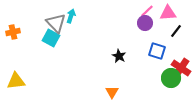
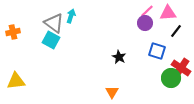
gray triangle: moved 2 px left; rotated 10 degrees counterclockwise
cyan square: moved 2 px down
black star: moved 1 px down
